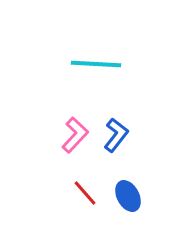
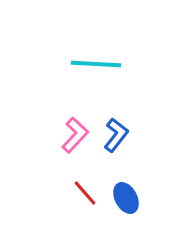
blue ellipse: moved 2 px left, 2 px down
